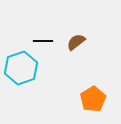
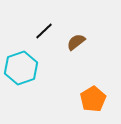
black line: moved 1 px right, 10 px up; rotated 42 degrees counterclockwise
